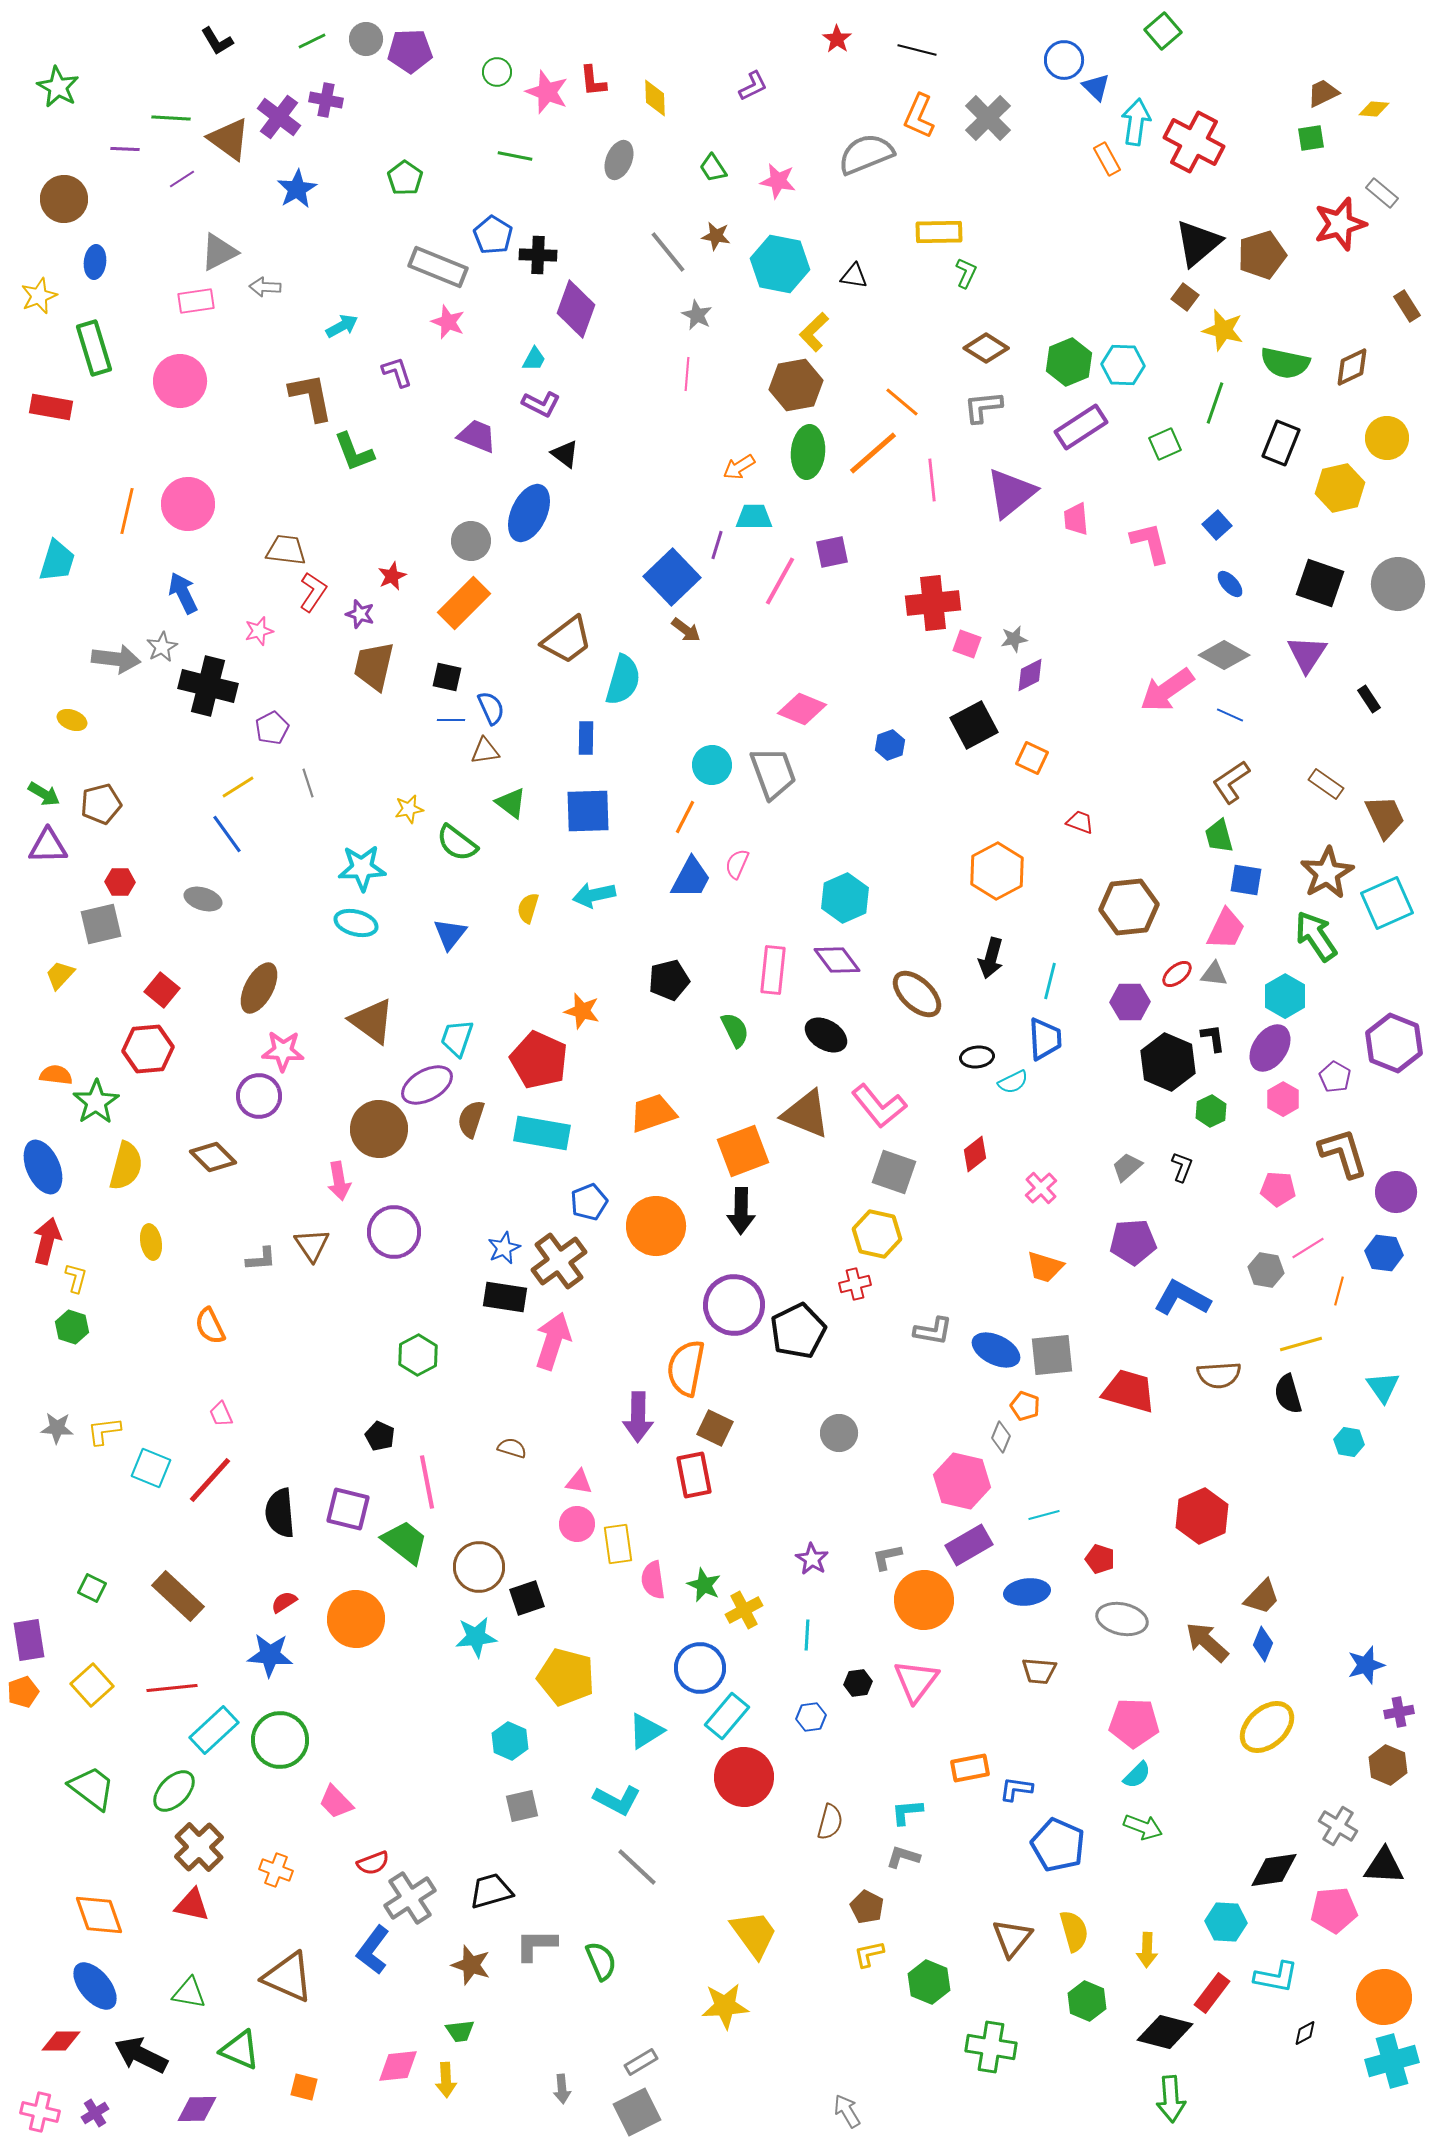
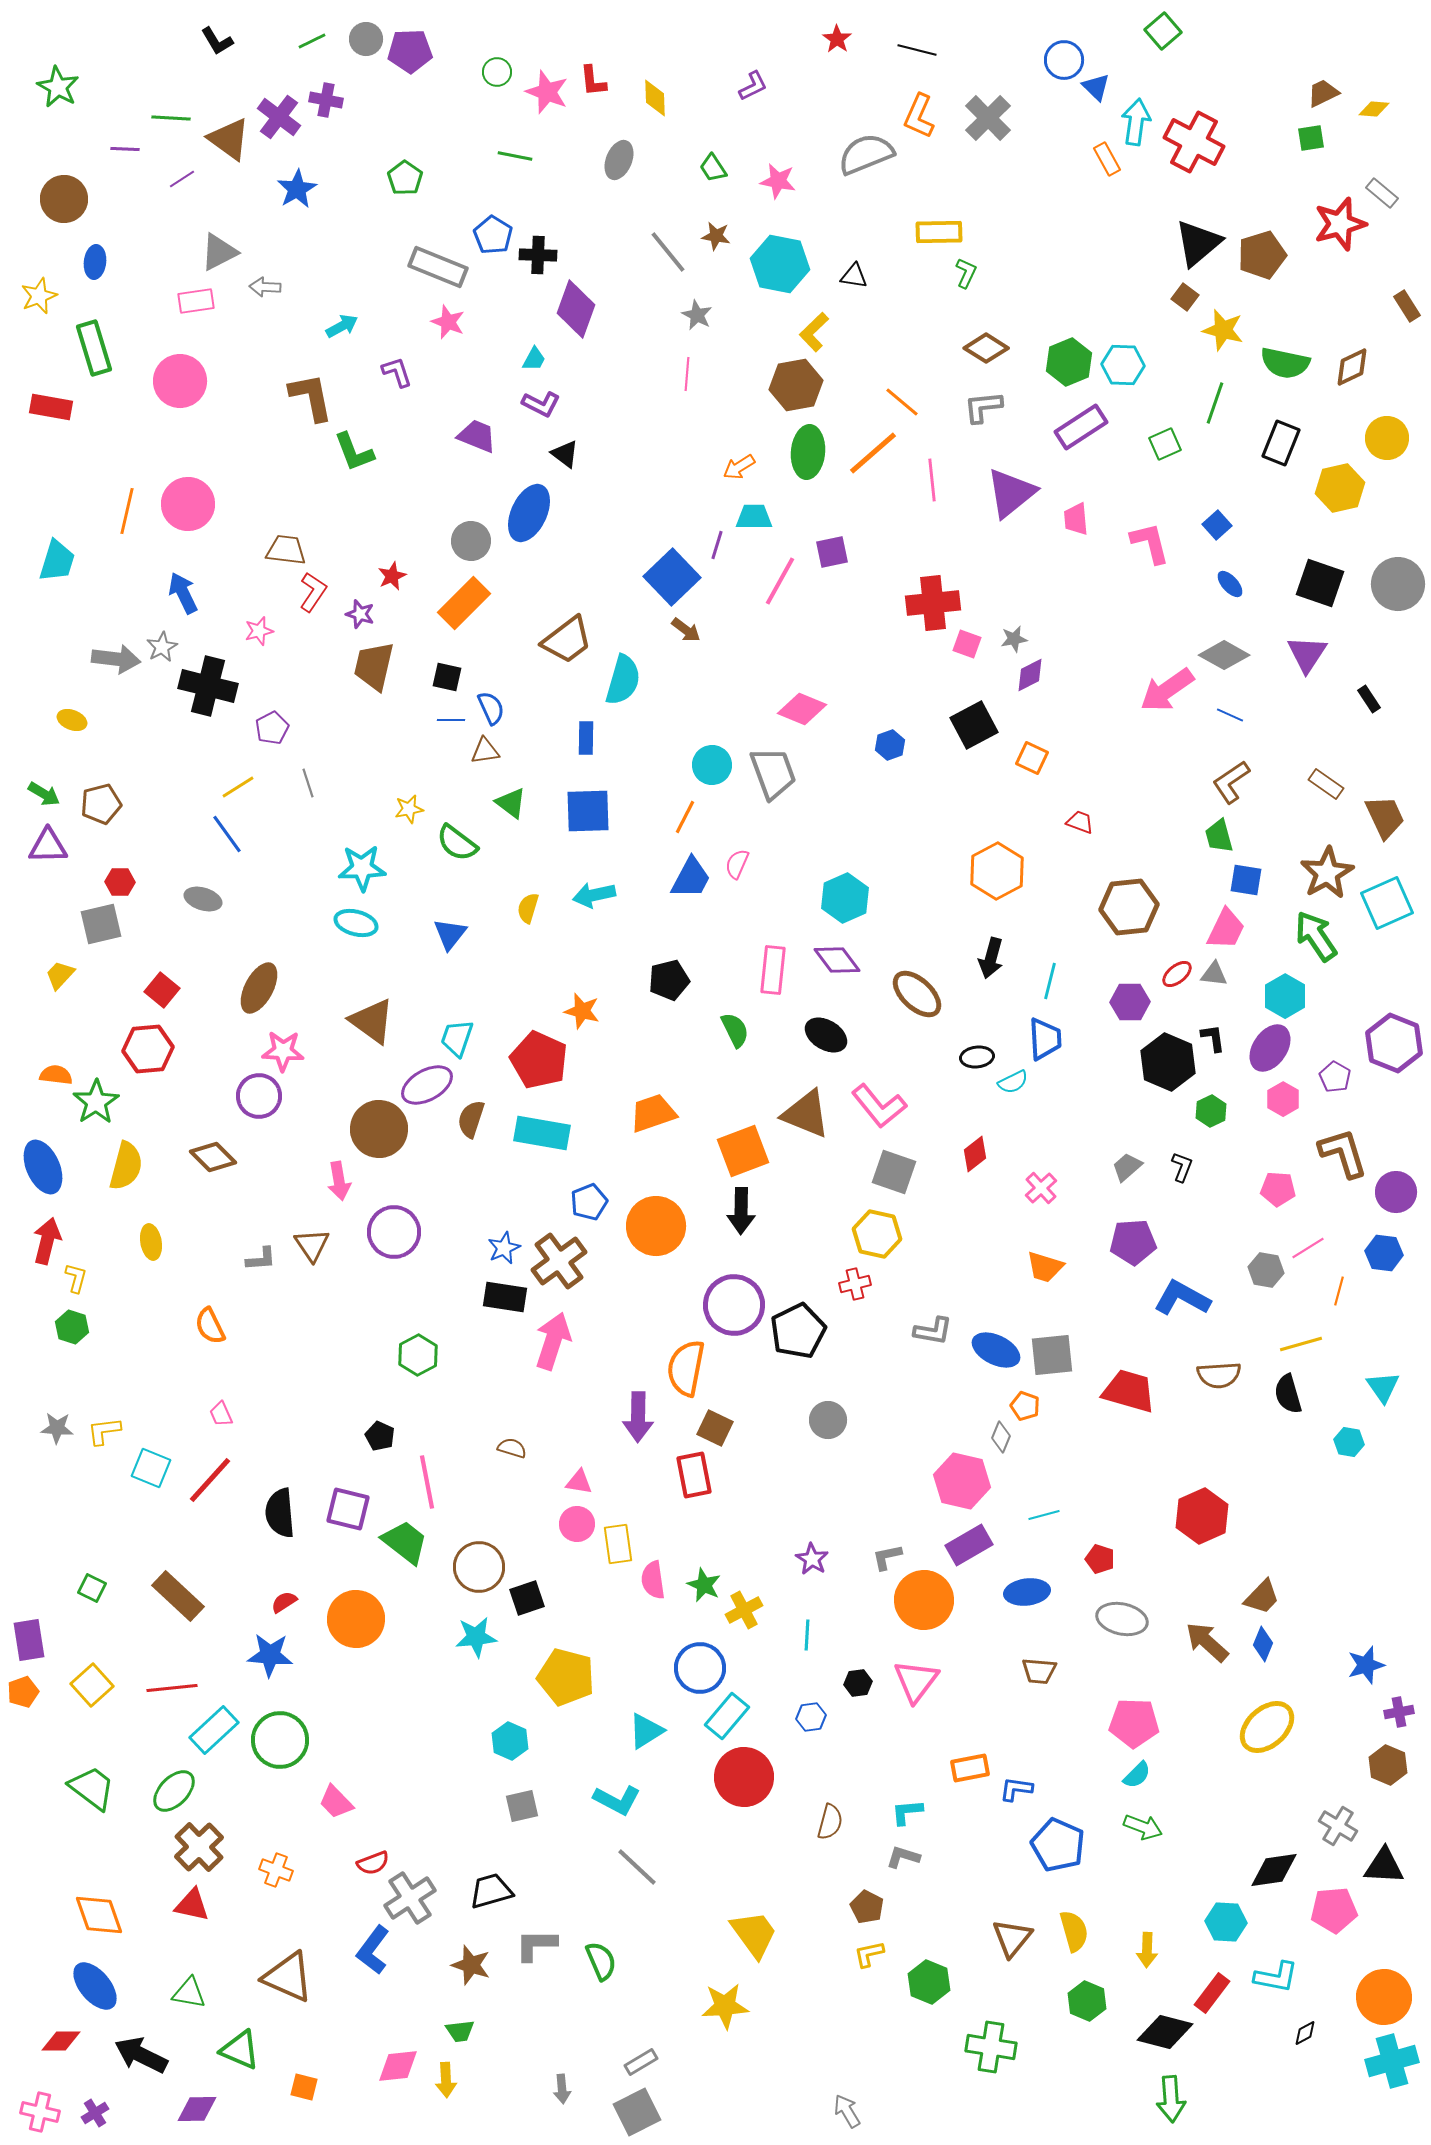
gray circle at (839, 1433): moved 11 px left, 13 px up
